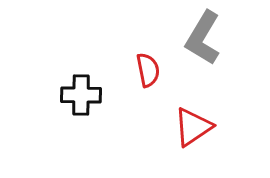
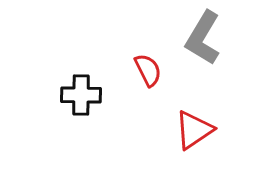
red semicircle: rotated 16 degrees counterclockwise
red triangle: moved 1 px right, 3 px down
